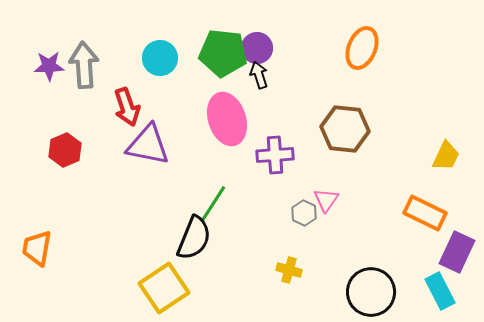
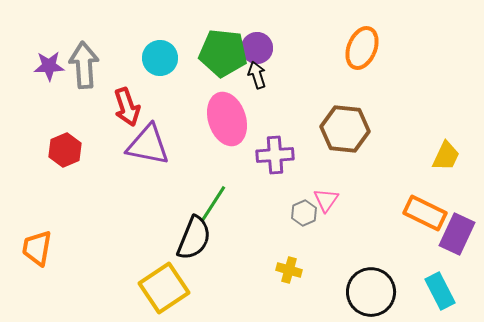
black arrow: moved 2 px left
gray hexagon: rotated 10 degrees clockwise
purple rectangle: moved 18 px up
